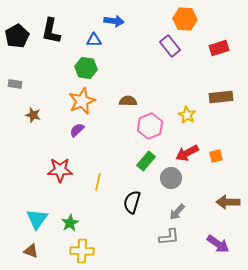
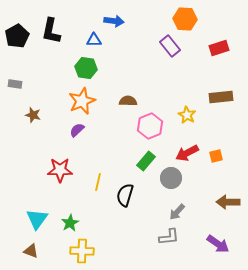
black semicircle: moved 7 px left, 7 px up
